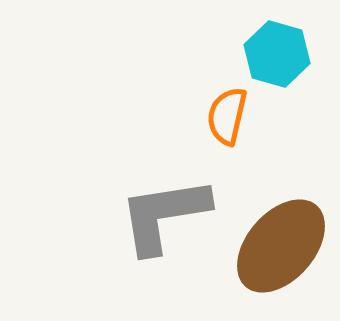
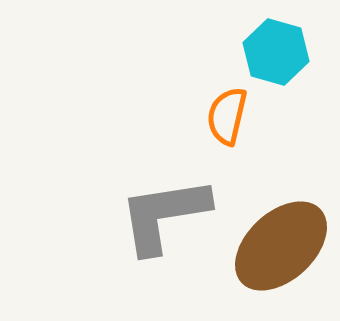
cyan hexagon: moved 1 px left, 2 px up
brown ellipse: rotated 6 degrees clockwise
